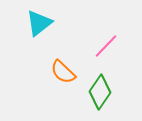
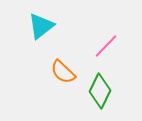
cyan triangle: moved 2 px right, 3 px down
green diamond: moved 1 px up; rotated 8 degrees counterclockwise
